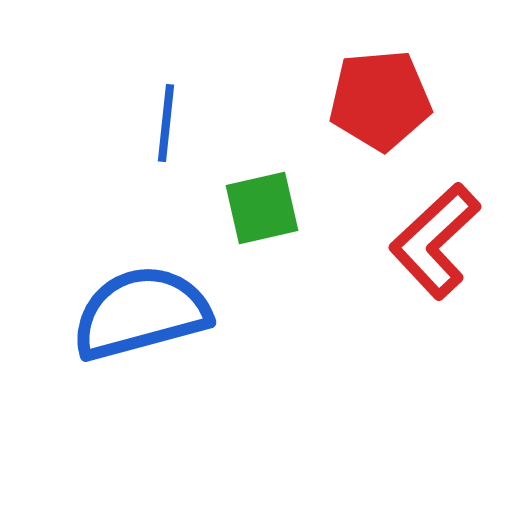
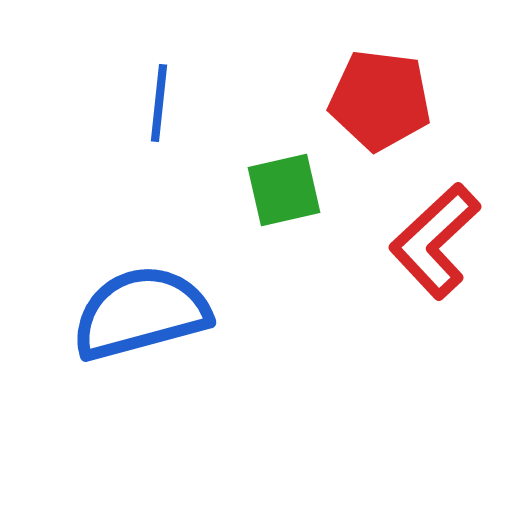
red pentagon: rotated 12 degrees clockwise
blue line: moved 7 px left, 20 px up
green square: moved 22 px right, 18 px up
